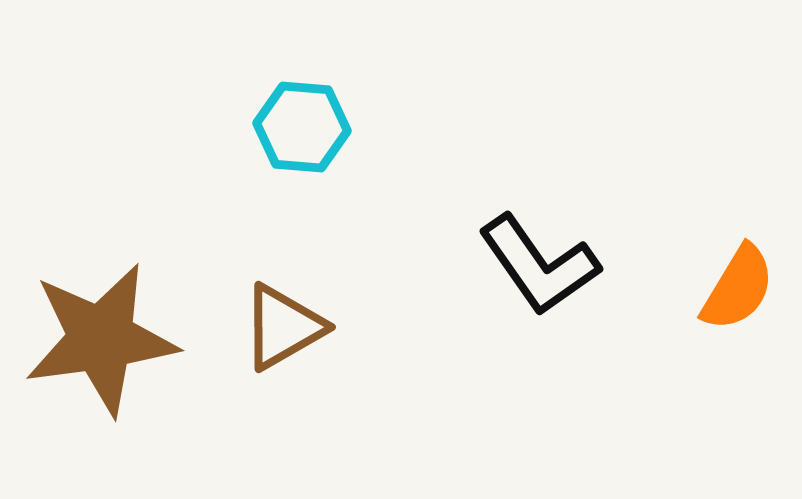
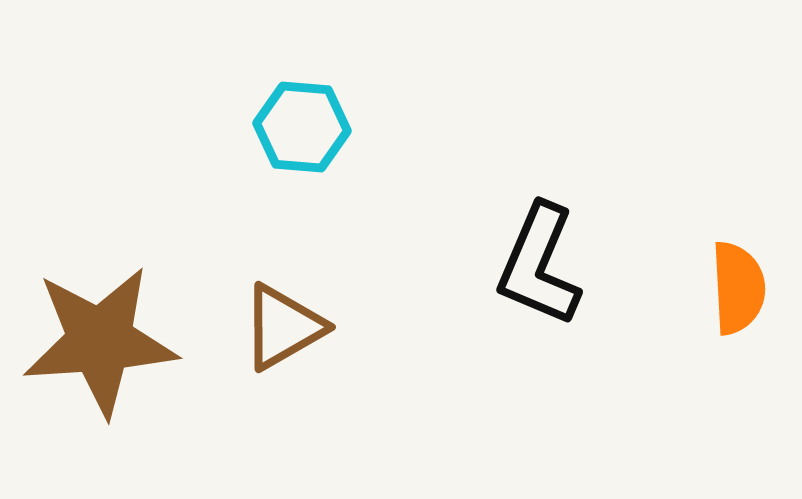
black L-shape: rotated 58 degrees clockwise
orange semicircle: rotated 34 degrees counterclockwise
brown star: moved 1 px left, 2 px down; rotated 4 degrees clockwise
